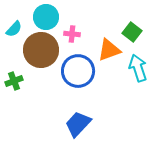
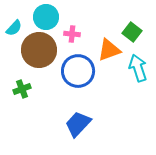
cyan semicircle: moved 1 px up
brown circle: moved 2 px left
green cross: moved 8 px right, 8 px down
